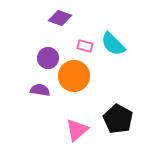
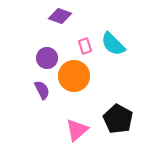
purple diamond: moved 2 px up
pink rectangle: rotated 56 degrees clockwise
purple circle: moved 1 px left
purple semicircle: moved 2 px right; rotated 54 degrees clockwise
